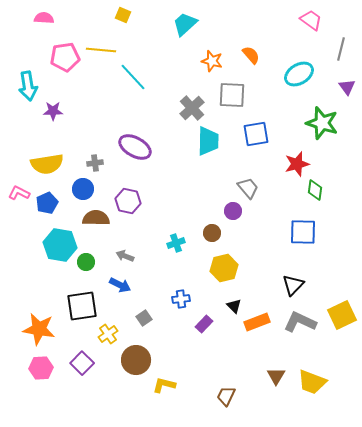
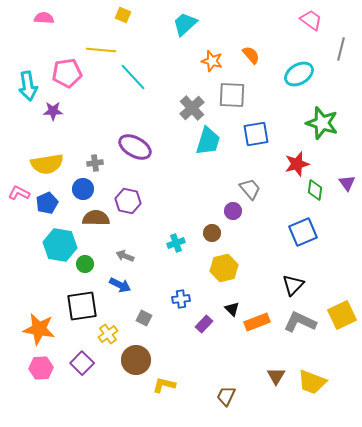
pink pentagon at (65, 57): moved 2 px right, 16 px down
purple triangle at (347, 87): moved 96 px down
cyan trapezoid at (208, 141): rotated 16 degrees clockwise
gray trapezoid at (248, 188): moved 2 px right, 1 px down
blue square at (303, 232): rotated 24 degrees counterclockwise
green circle at (86, 262): moved 1 px left, 2 px down
black triangle at (234, 306): moved 2 px left, 3 px down
gray square at (144, 318): rotated 28 degrees counterclockwise
